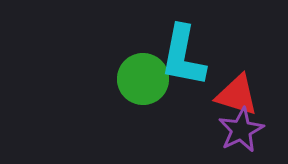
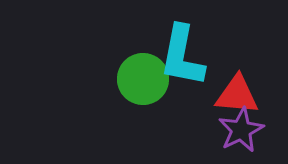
cyan L-shape: moved 1 px left
red triangle: rotated 12 degrees counterclockwise
